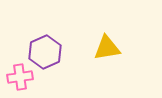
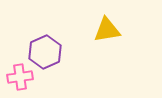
yellow triangle: moved 18 px up
